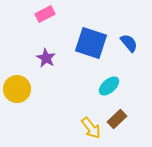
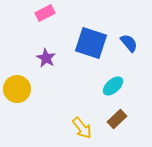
pink rectangle: moved 1 px up
cyan ellipse: moved 4 px right
yellow arrow: moved 9 px left
